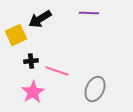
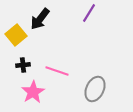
purple line: rotated 60 degrees counterclockwise
black arrow: rotated 20 degrees counterclockwise
yellow square: rotated 15 degrees counterclockwise
black cross: moved 8 px left, 4 px down
